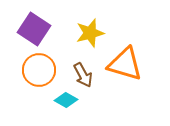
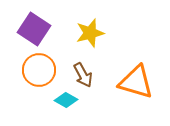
orange triangle: moved 11 px right, 18 px down
